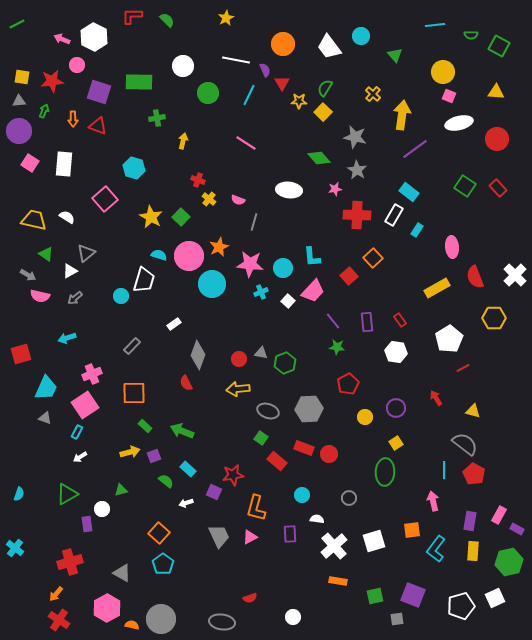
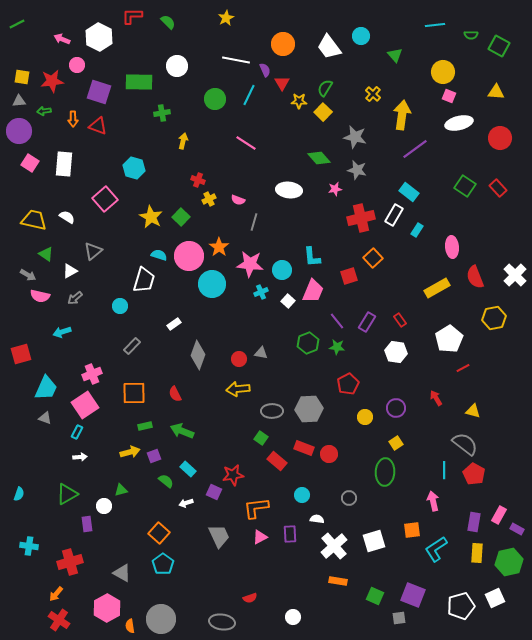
green semicircle at (167, 20): moved 1 px right, 2 px down
white hexagon at (94, 37): moved 5 px right
white circle at (183, 66): moved 6 px left
green circle at (208, 93): moved 7 px right, 6 px down
green arrow at (44, 111): rotated 120 degrees counterclockwise
green cross at (157, 118): moved 5 px right, 5 px up
red circle at (497, 139): moved 3 px right, 1 px up
gray star at (357, 170): rotated 18 degrees counterclockwise
yellow cross at (209, 199): rotated 24 degrees clockwise
red cross at (357, 215): moved 4 px right, 3 px down; rotated 16 degrees counterclockwise
orange star at (219, 247): rotated 12 degrees counterclockwise
gray triangle at (86, 253): moved 7 px right, 2 px up
cyan circle at (283, 268): moved 1 px left, 2 px down
red square at (349, 276): rotated 24 degrees clockwise
pink trapezoid at (313, 291): rotated 20 degrees counterclockwise
cyan circle at (121, 296): moved 1 px left, 10 px down
yellow hexagon at (494, 318): rotated 10 degrees counterclockwise
purple line at (333, 321): moved 4 px right
purple rectangle at (367, 322): rotated 36 degrees clockwise
cyan arrow at (67, 338): moved 5 px left, 6 px up
green hexagon at (285, 363): moved 23 px right, 20 px up
red semicircle at (186, 383): moved 11 px left, 11 px down
gray ellipse at (268, 411): moved 4 px right; rotated 20 degrees counterclockwise
green rectangle at (145, 426): rotated 56 degrees counterclockwise
white arrow at (80, 457): rotated 152 degrees counterclockwise
orange L-shape at (256, 508): rotated 68 degrees clockwise
white circle at (102, 509): moved 2 px right, 3 px up
purple rectangle at (470, 521): moved 4 px right, 1 px down
pink triangle at (250, 537): moved 10 px right
cyan cross at (15, 548): moved 14 px right, 2 px up; rotated 30 degrees counterclockwise
cyan L-shape at (436, 549): rotated 20 degrees clockwise
yellow rectangle at (473, 551): moved 4 px right, 2 px down
green square at (375, 596): rotated 36 degrees clockwise
gray square at (397, 619): moved 2 px right, 1 px up
orange semicircle at (132, 625): moved 2 px left, 1 px down; rotated 112 degrees counterclockwise
